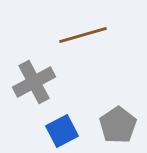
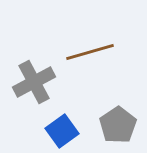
brown line: moved 7 px right, 17 px down
blue square: rotated 8 degrees counterclockwise
